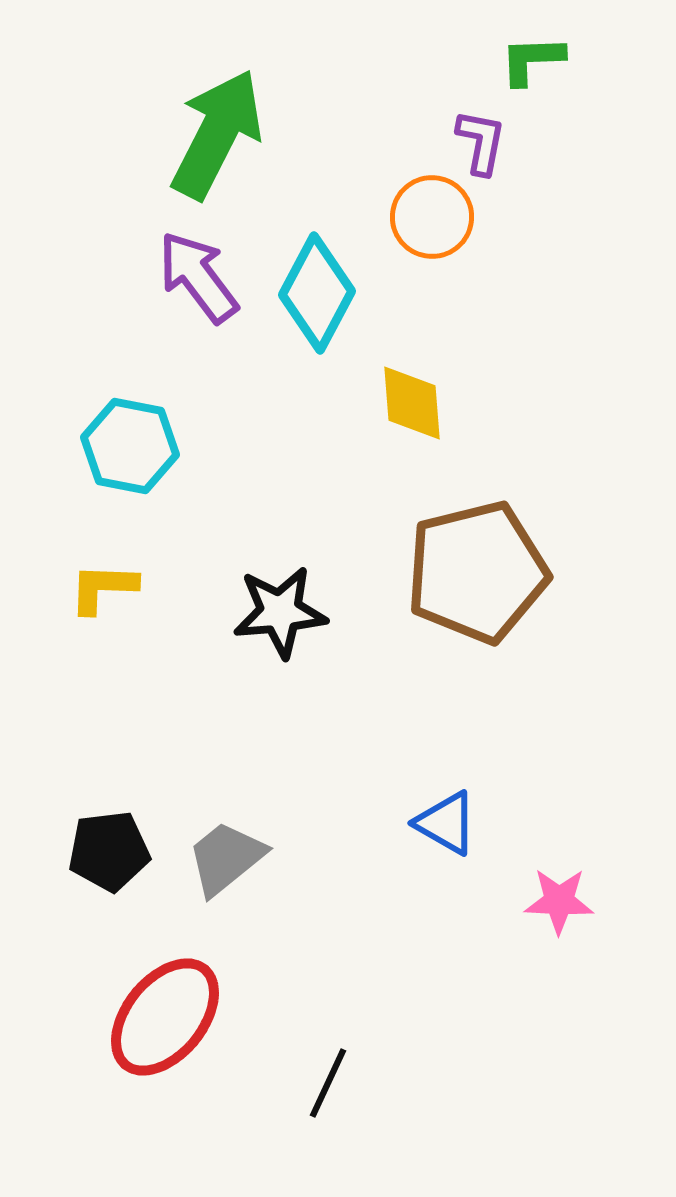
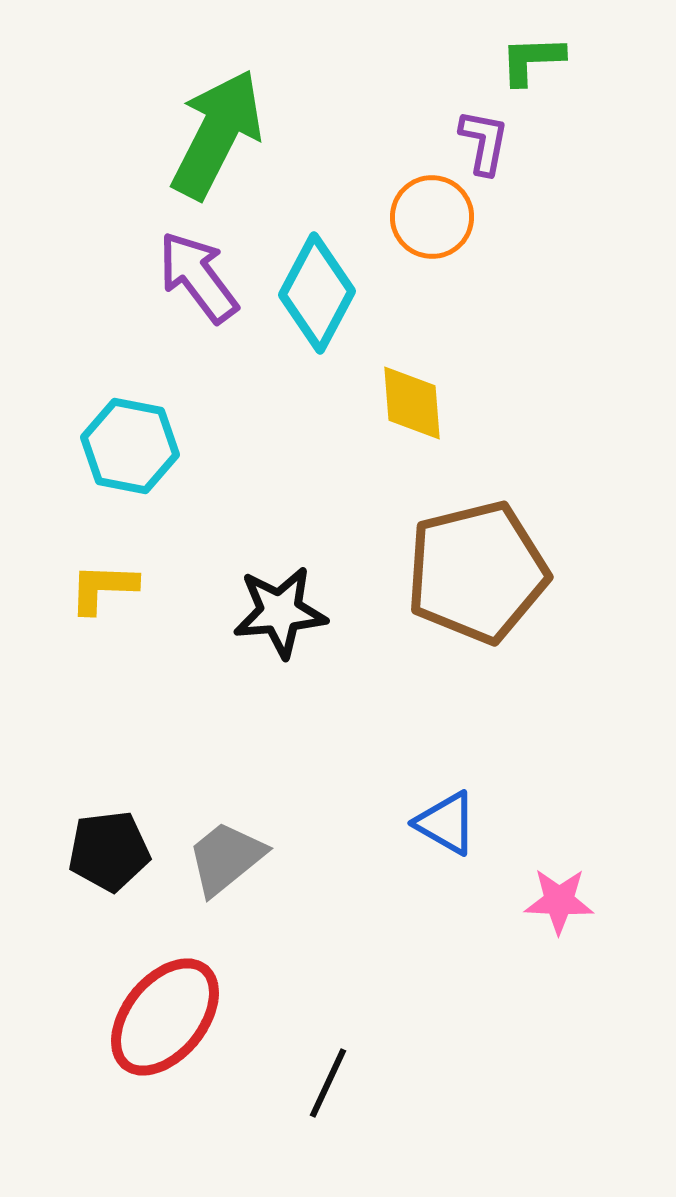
purple L-shape: moved 3 px right
